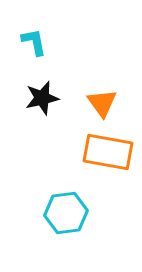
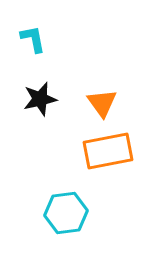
cyan L-shape: moved 1 px left, 3 px up
black star: moved 2 px left, 1 px down
orange rectangle: moved 1 px up; rotated 21 degrees counterclockwise
